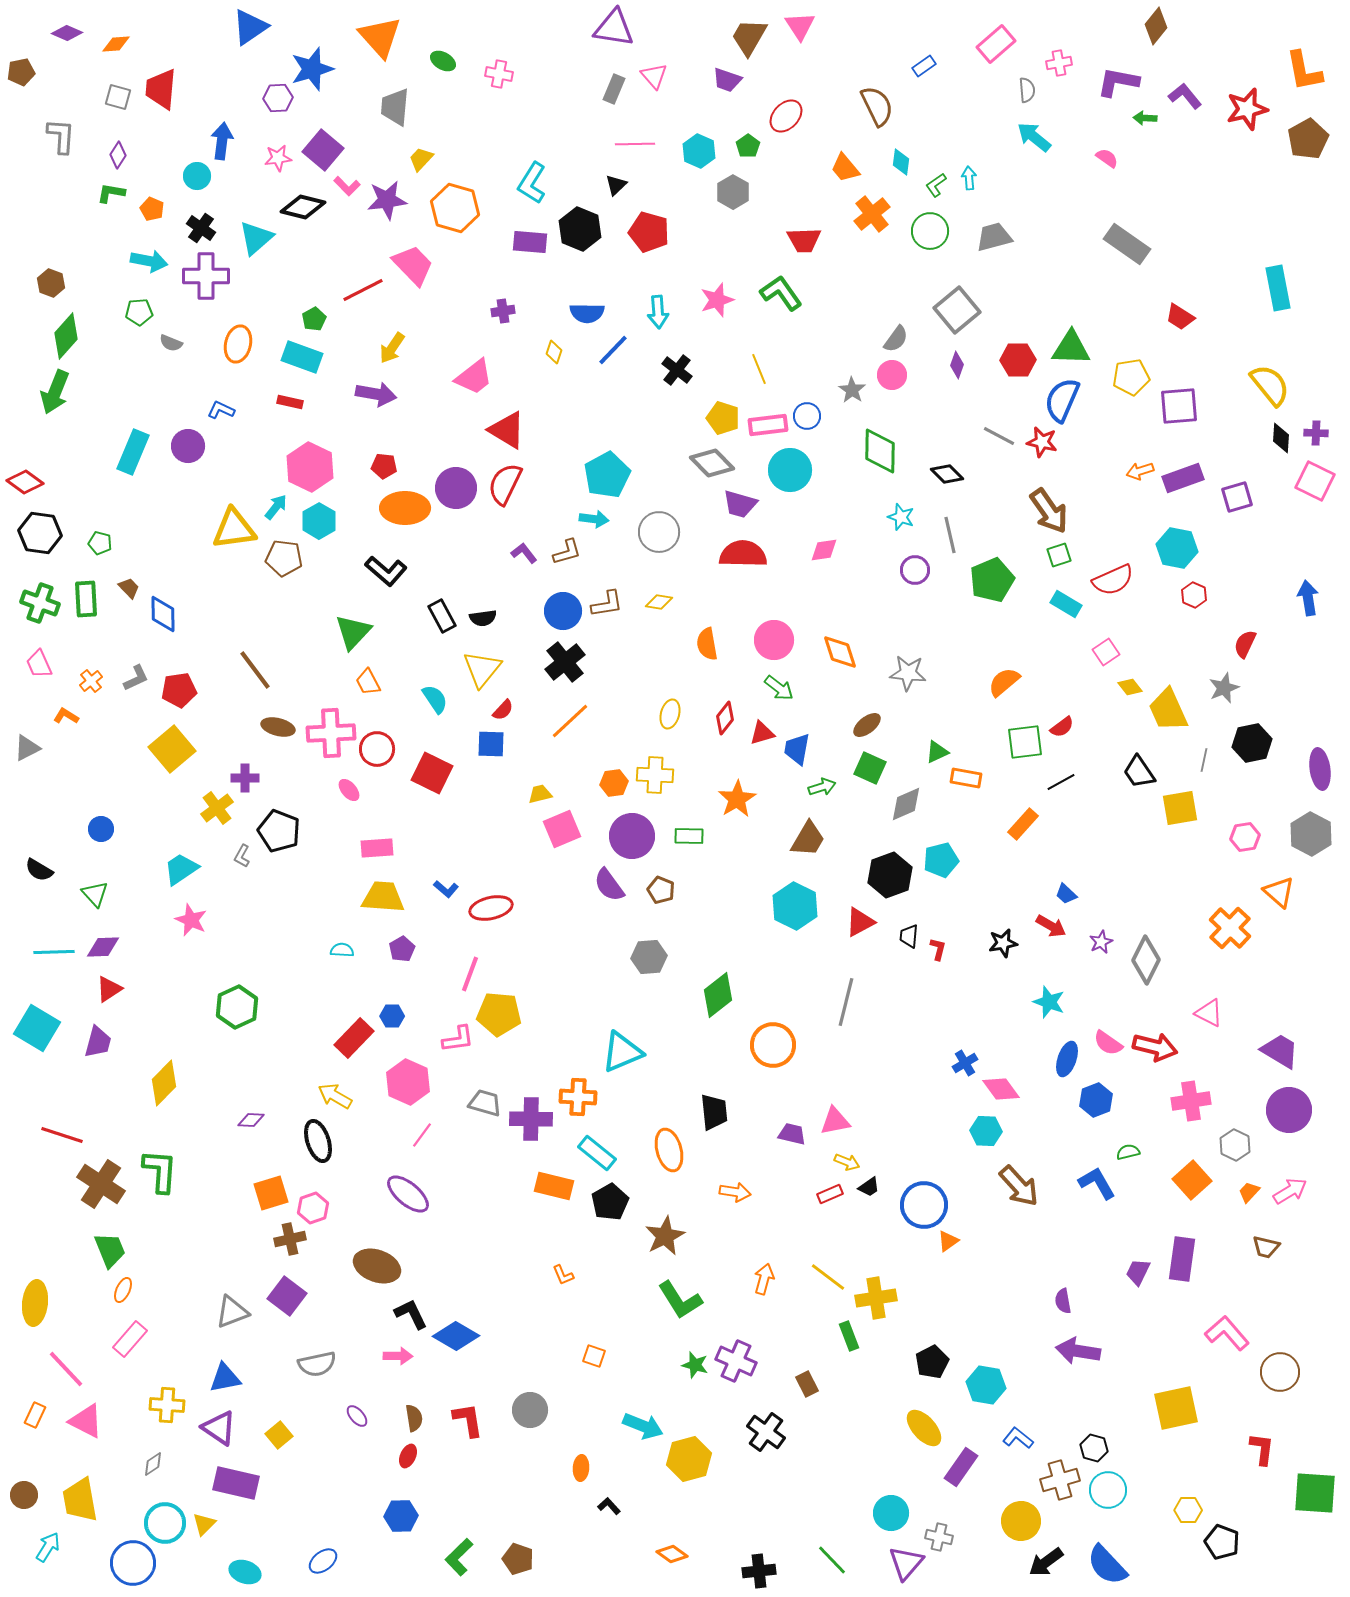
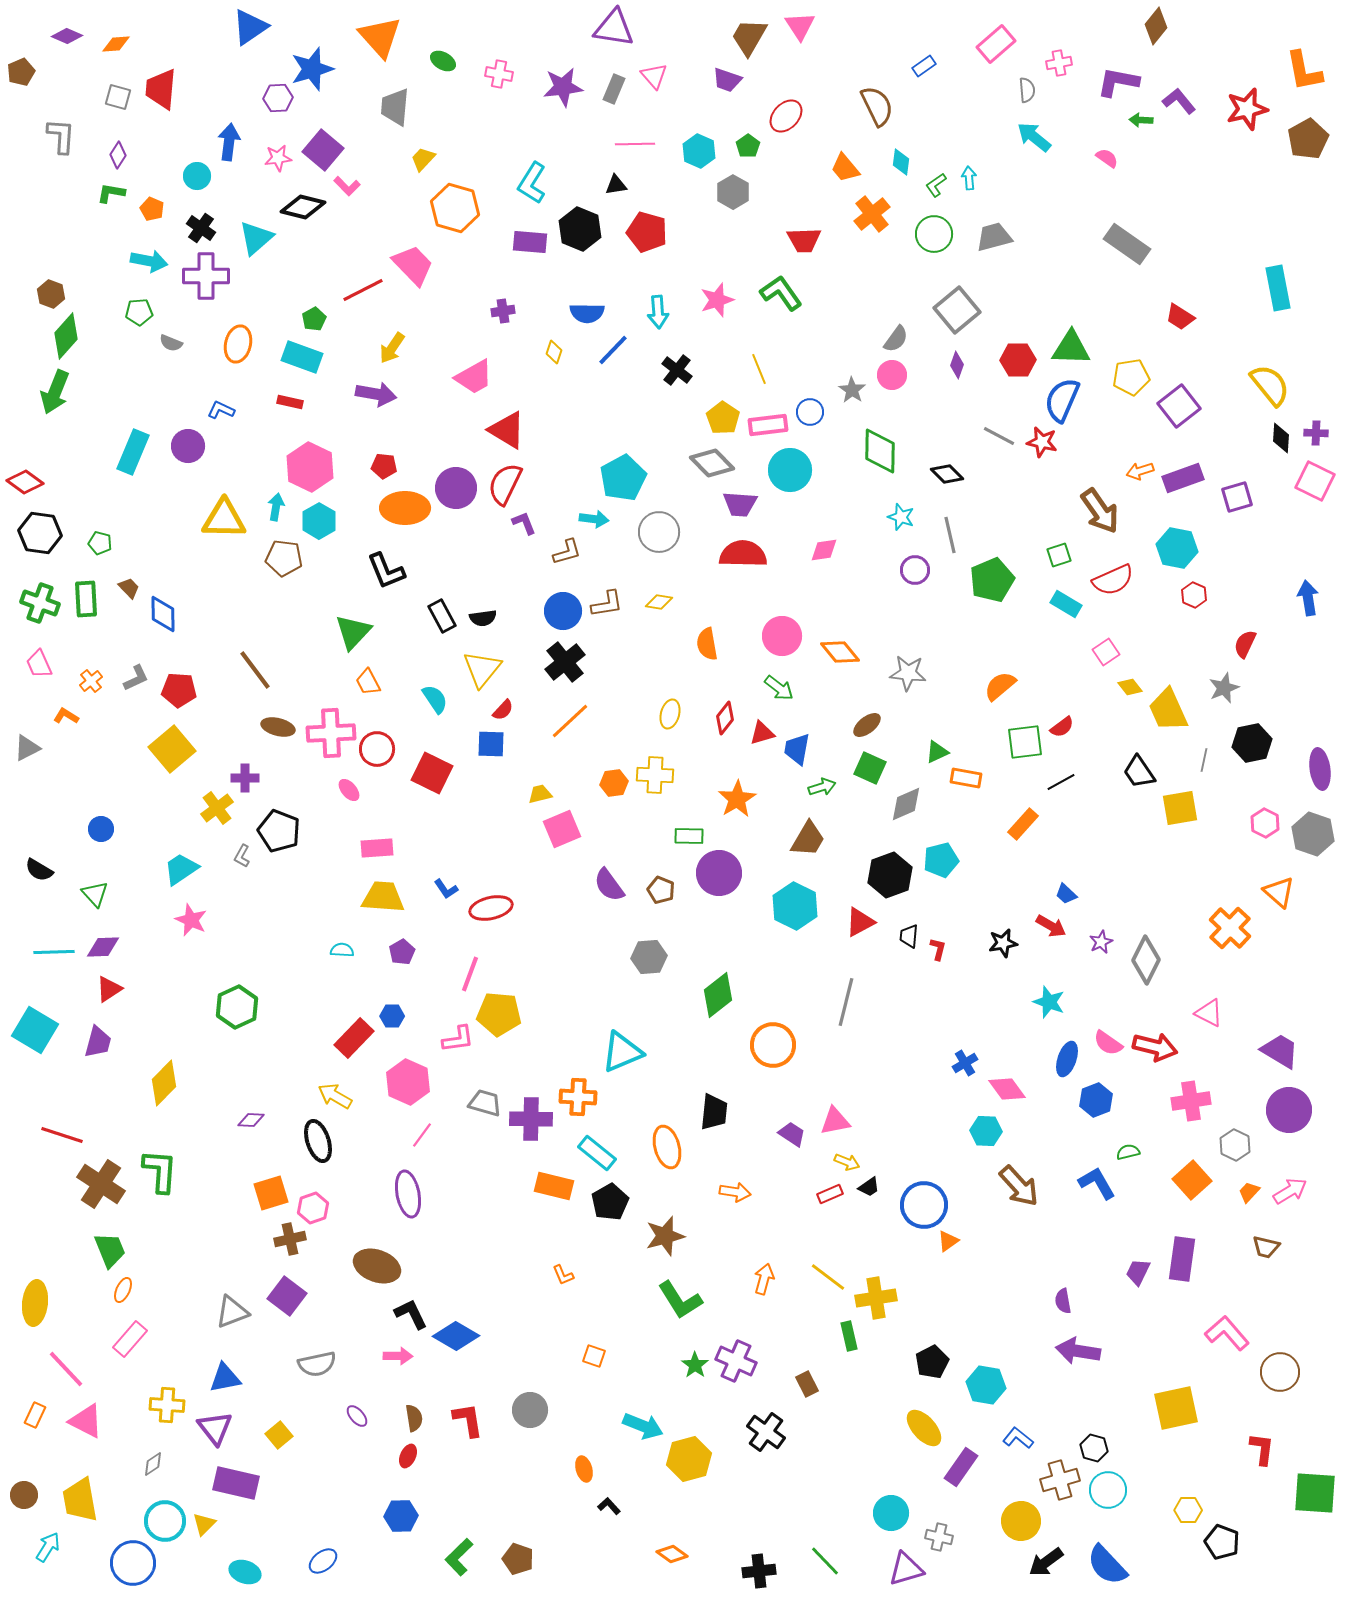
purple diamond at (67, 33): moved 3 px down
brown pentagon at (21, 72): rotated 12 degrees counterclockwise
purple L-shape at (1185, 96): moved 6 px left, 5 px down
green arrow at (1145, 118): moved 4 px left, 2 px down
blue arrow at (222, 141): moved 7 px right, 1 px down
yellow trapezoid at (421, 159): moved 2 px right
black triangle at (616, 185): rotated 35 degrees clockwise
purple star at (387, 200): moved 176 px right, 113 px up
green circle at (930, 231): moved 4 px right, 3 px down
red pentagon at (649, 232): moved 2 px left
brown hexagon at (51, 283): moved 11 px down
pink trapezoid at (474, 377): rotated 9 degrees clockwise
purple square at (1179, 406): rotated 33 degrees counterclockwise
blue circle at (807, 416): moved 3 px right, 4 px up
yellow pentagon at (723, 418): rotated 16 degrees clockwise
cyan pentagon at (607, 475): moved 16 px right, 3 px down
purple trapezoid at (740, 504): rotated 12 degrees counterclockwise
cyan arrow at (276, 507): rotated 28 degrees counterclockwise
brown arrow at (1049, 511): moved 51 px right
yellow triangle at (234, 529): moved 10 px left, 10 px up; rotated 9 degrees clockwise
purple L-shape at (524, 553): moved 30 px up; rotated 16 degrees clockwise
black L-shape at (386, 571): rotated 27 degrees clockwise
pink circle at (774, 640): moved 8 px right, 4 px up
orange diamond at (840, 652): rotated 21 degrees counterclockwise
orange semicircle at (1004, 682): moved 4 px left, 4 px down
red pentagon at (179, 690): rotated 12 degrees clockwise
gray hexagon at (1311, 834): moved 2 px right; rotated 9 degrees counterclockwise
purple circle at (632, 836): moved 87 px right, 37 px down
pink hexagon at (1245, 837): moved 20 px right, 14 px up; rotated 24 degrees counterclockwise
blue L-shape at (446, 889): rotated 15 degrees clockwise
purple pentagon at (402, 949): moved 3 px down
cyan square at (37, 1028): moved 2 px left, 2 px down
pink diamond at (1001, 1089): moved 6 px right
black trapezoid at (714, 1112): rotated 12 degrees clockwise
purple trapezoid at (792, 1134): rotated 20 degrees clockwise
orange ellipse at (669, 1150): moved 2 px left, 3 px up
purple ellipse at (408, 1194): rotated 39 degrees clockwise
brown star at (665, 1236): rotated 12 degrees clockwise
green rectangle at (849, 1336): rotated 8 degrees clockwise
green star at (695, 1365): rotated 20 degrees clockwise
purple triangle at (219, 1428): moved 4 px left; rotated 18 degrees clockwise
orange ellipse at (581, 1468): moved 3 px right, 1 px down; rotated 20 degrees counterclockwise
cyan circle at (165, 1523): moved 2 px up
green line at (832, 1560): moved 7 px left, 1 px down
purple triangle at (906, 1563): moved 6 px down; rotated 33 degrees clockwise
